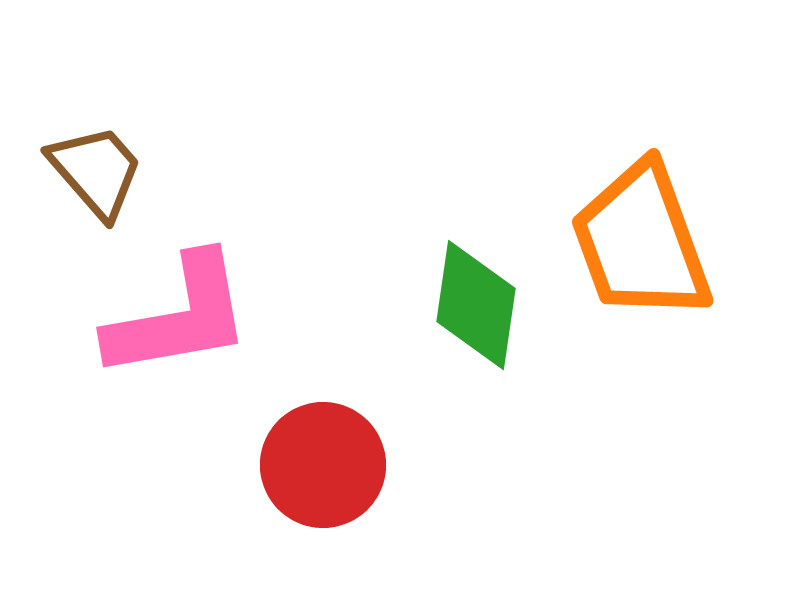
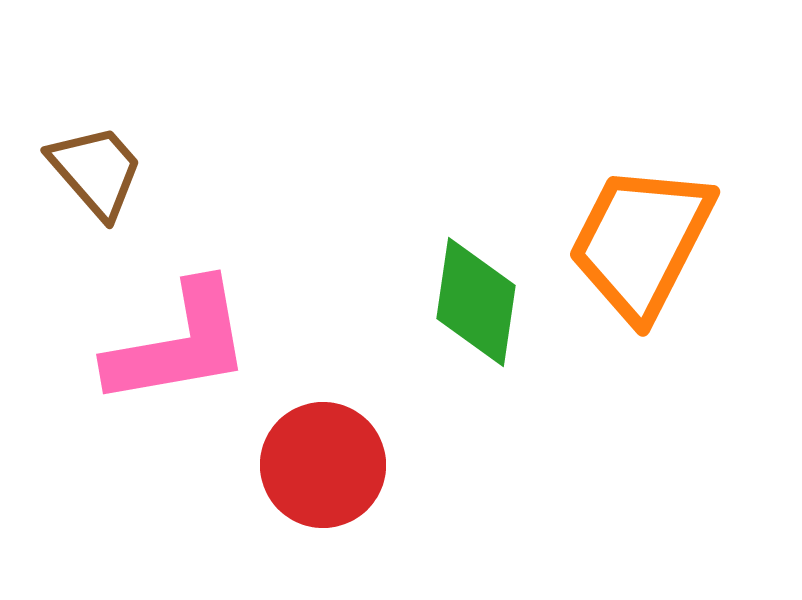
orange trapezoid: rotated 47 degrees clockwise
green diamond: moved 3 px up
pink L-shape: moved 27 px down
